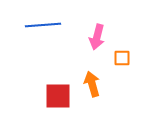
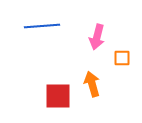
blue line: moved 1 px left, 1 px down
